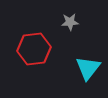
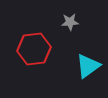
cyan triangle: moved 2 px up; rotated 16 degrees clockwise
